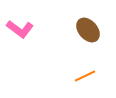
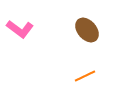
brown ellipse: moved 1 px left
